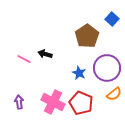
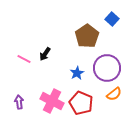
black arrow: rotated 72 degrees counterclockwise
blue star: moved 2 px left; rotated 16 degrees clockwise
pink cross: moved 1 px left, 1 px up
